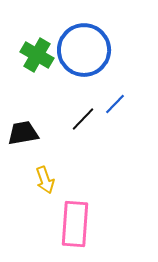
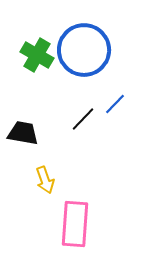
black trapezoid: rotated 20 degrees clockwise
